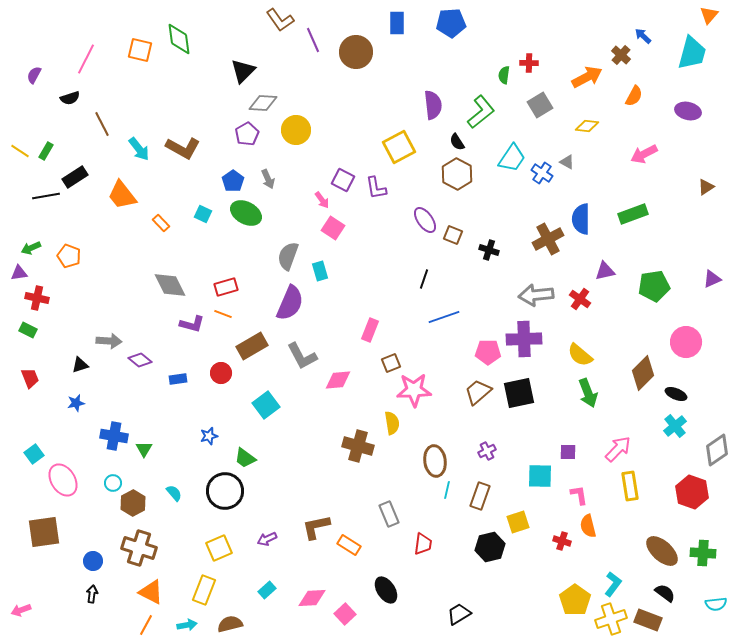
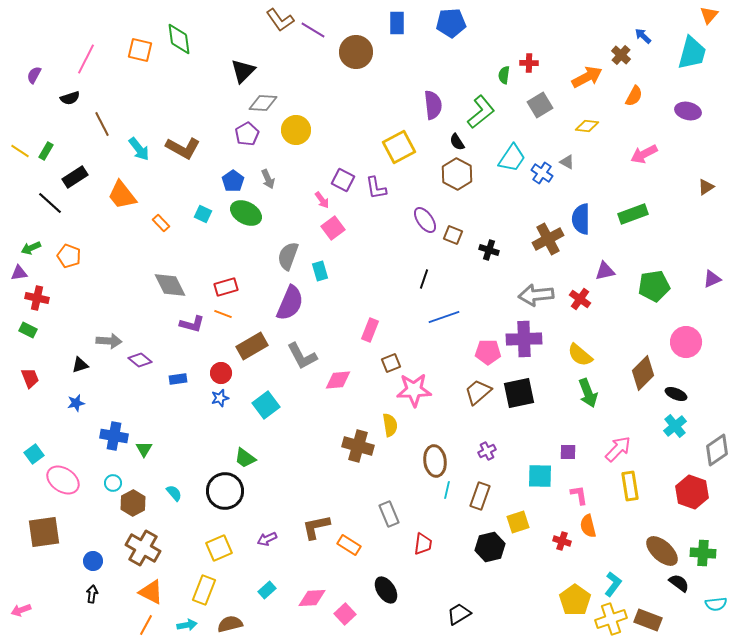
purple line at (313, 40): moved 10 px up; rotated 35 degrees counterclockwise
black line at (46, 196): moved 4 px right, 7 px down; rotated 52 degrees clockwise
pink square at (333, 228): rotated 20 degrees clockwise
yellow semicircle at (392, 423): moved 2 px left, 2 px down
blue star at (209, 436): moved 11 px right, 38 px up
pink ellipse at (63, 480): rotated 24 degrees counterclockwise
brown cross at (139, 548): moved 4 px right; rotated 12 degrees clockwise
black semicircle at (665, 593): moved 14 px right, 10 px up
